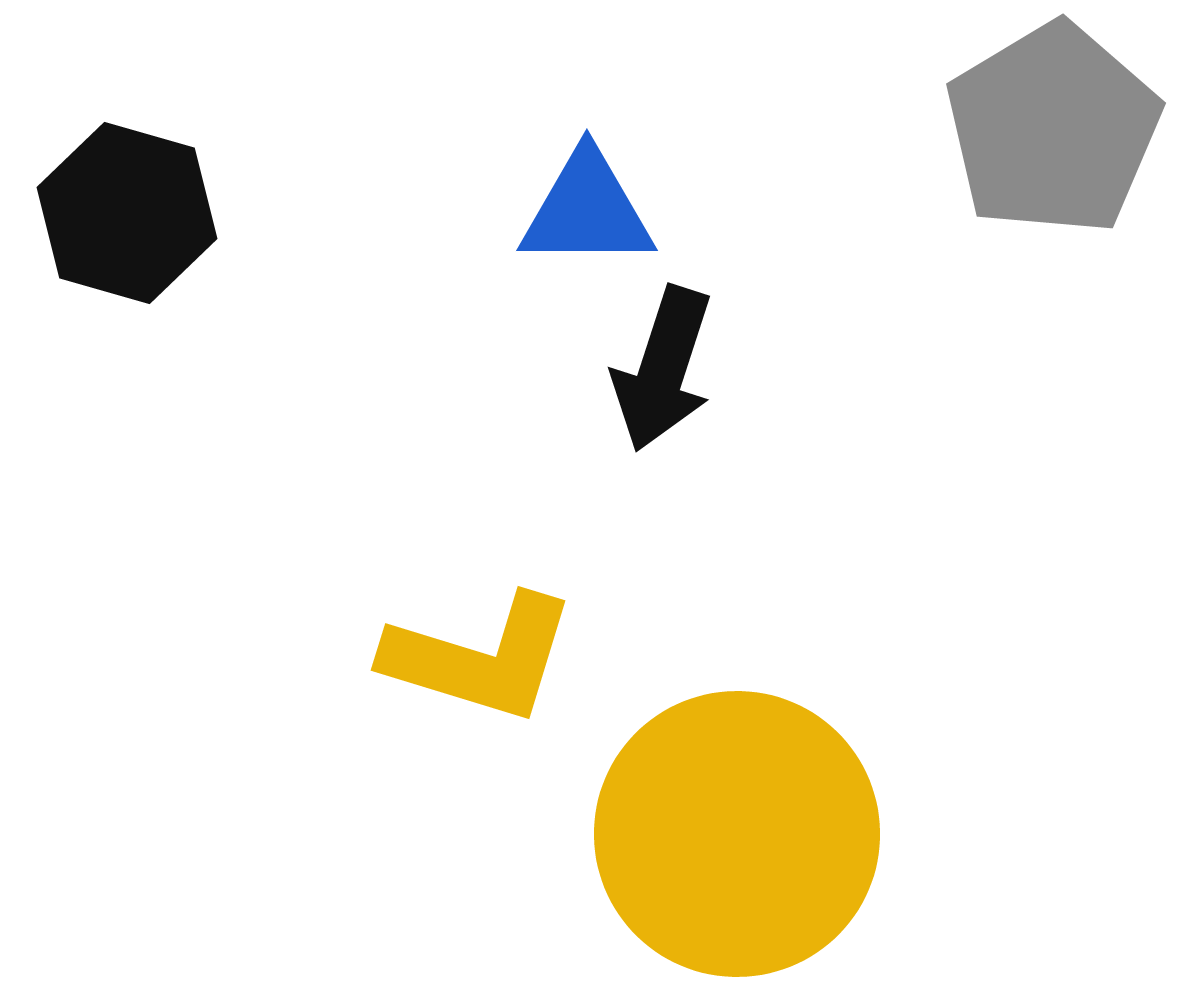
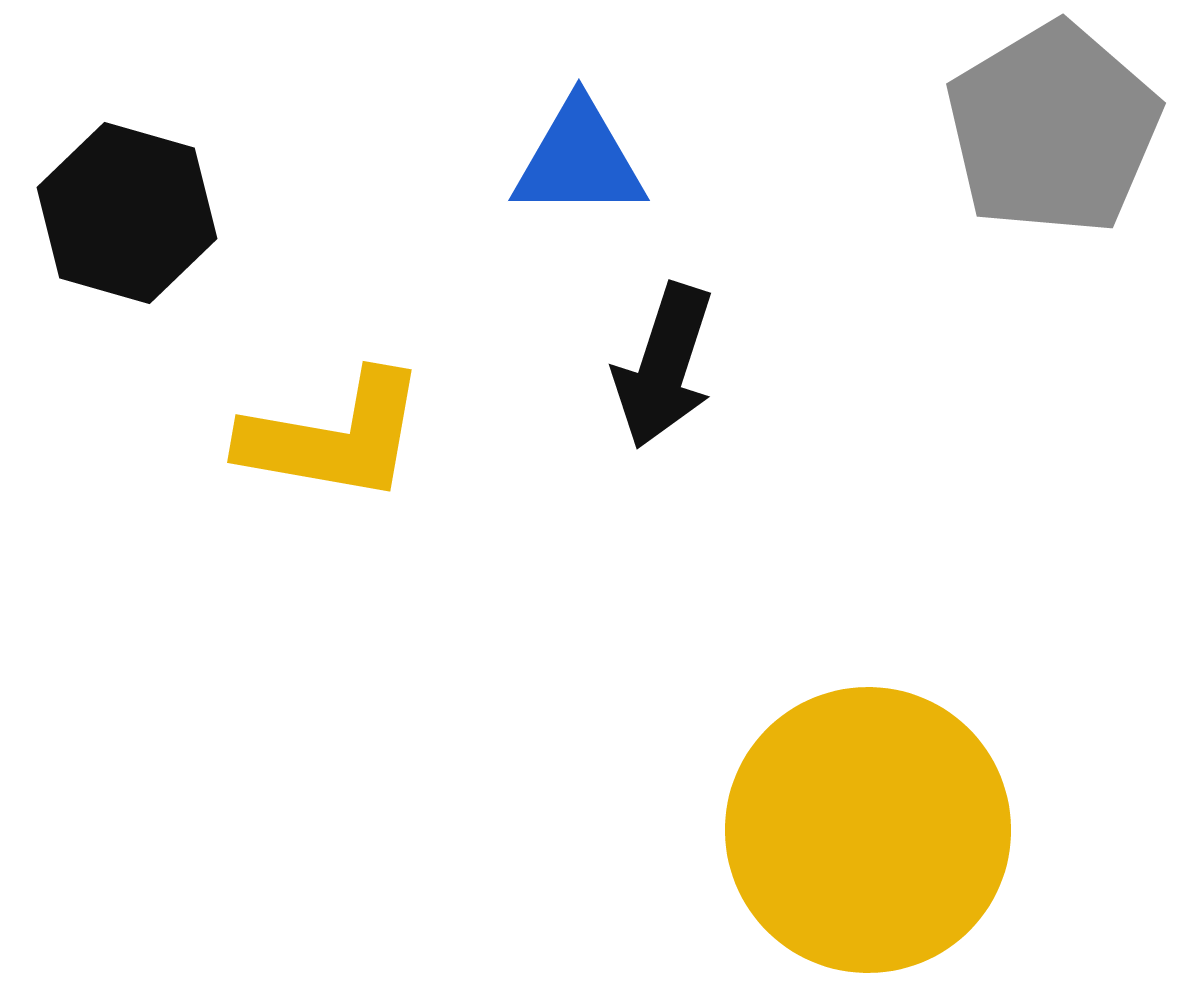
blue triangle: moved 8 px left, 50 px up
black arrow: moved 1 px right, 3 px up
yellow L-shape: moved 146 px left, 221 px up; rotated 7 degrees counterclockwise
yellow circle: moved 131 px right, 4 px up
